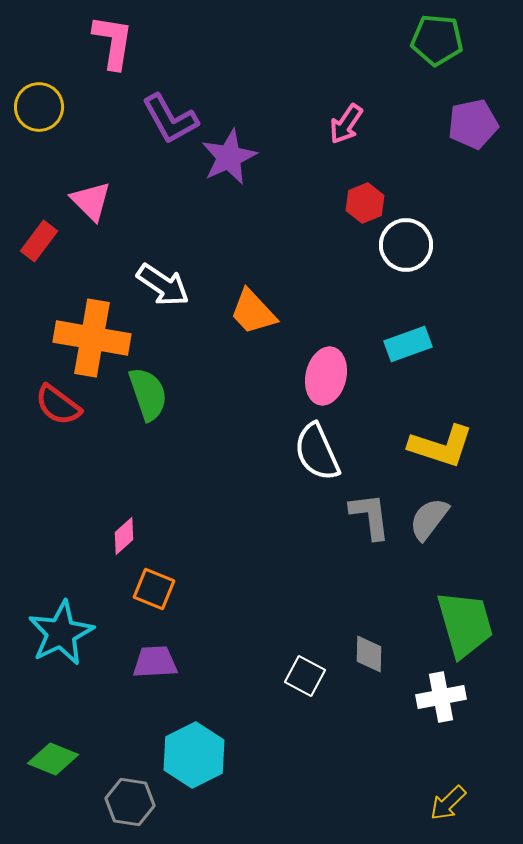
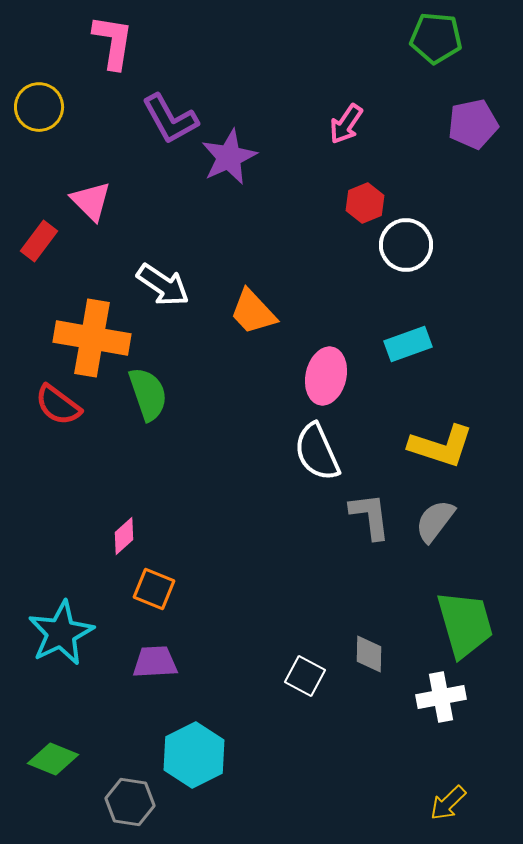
green pentagon: moved 1 px left, 2 px up
gray semicircle: moved 6 px right, 2 px down
